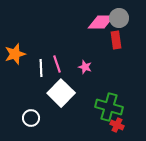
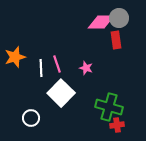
orange star: moved 3 px down
pink star: moved 1 px right, 1 px down
red cross: rotated 32 degrees counterclockwise
